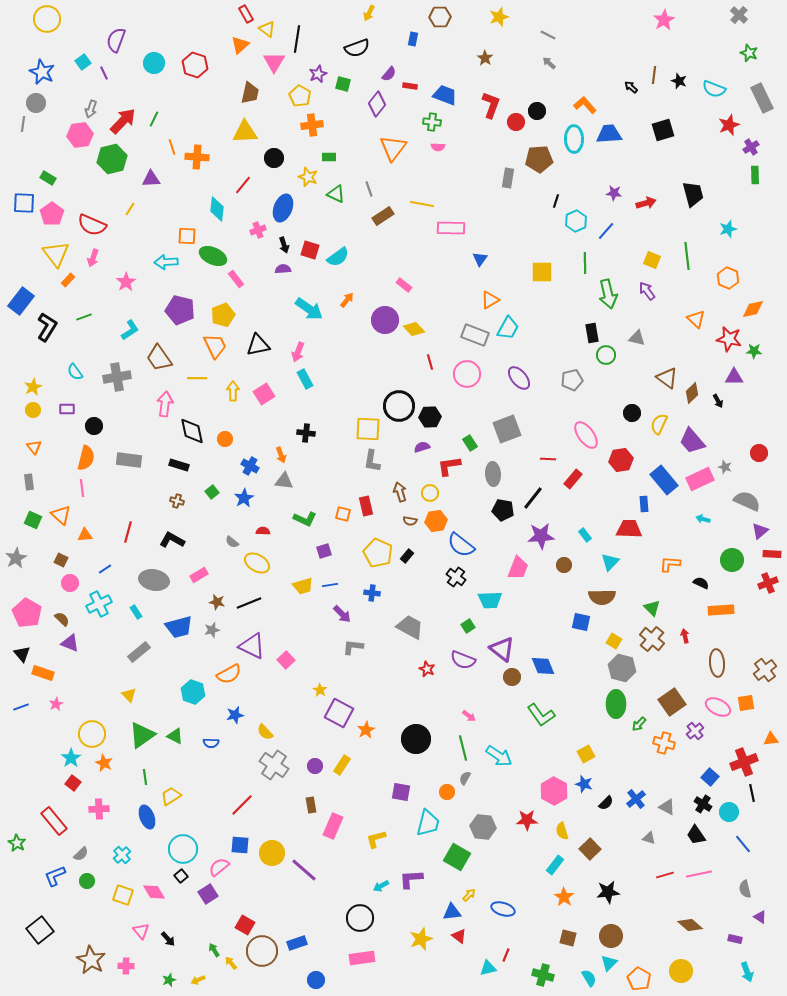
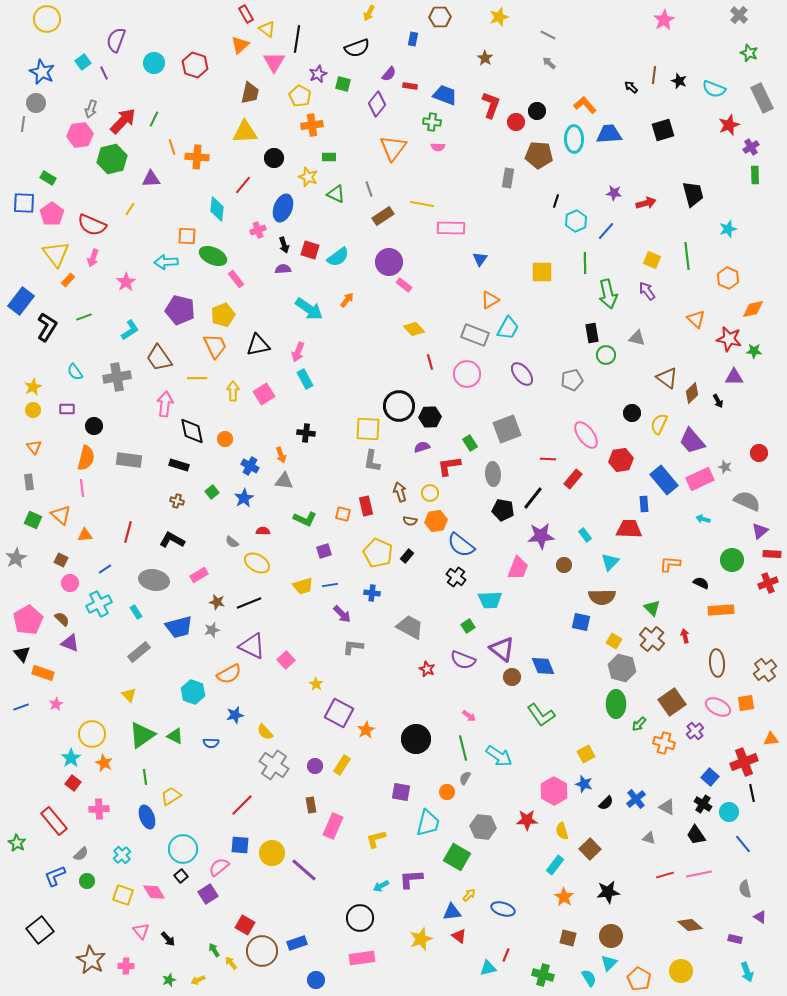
brown pentagon at (539, 159): moved 4 px up; rotated 8 degrees clockwise
purple circle at (385, 320): moved 4 px right, 58 px up
purple ellipse at (519, 378): moved 3 px right, 4 px up
pink pentagon at (27, 613): moved 1 px right, 7 px down; rotated 12 degrees clockwise
yellow star at (320, 690): moved 4 px left, 6 px up
